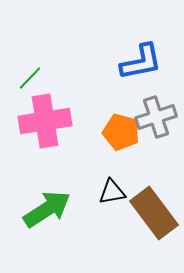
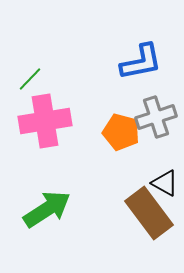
green line: moved 1 px down
black triangle: moved 53 px right, 9 px up; rotated 40 degrees clockwise
brown rectangle: moved 5 px left
